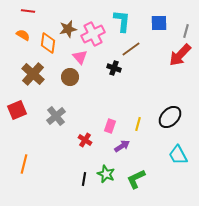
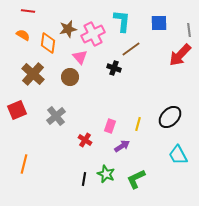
gray line: moved 3 px right, 1 px up; rotated 24 degrees counterclockwise
